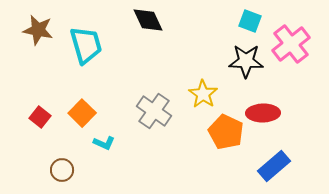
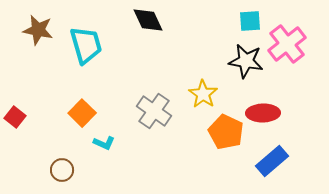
cyan square: rotated 25 degrees counterclockwise
pink cross: moved 4 px left
black star: rotated 8 degrees clockwise
red square: moved 25 px left
blue rectangle: moved 2 px left, 5 px up
